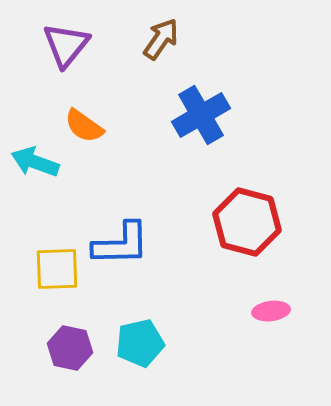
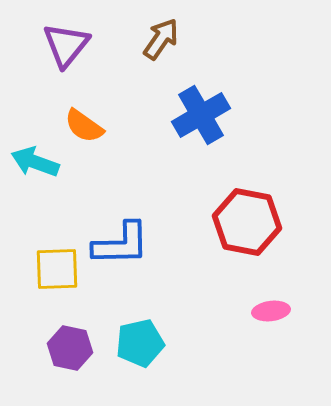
red hexagon: rotated 4 degrees counterclockwise
